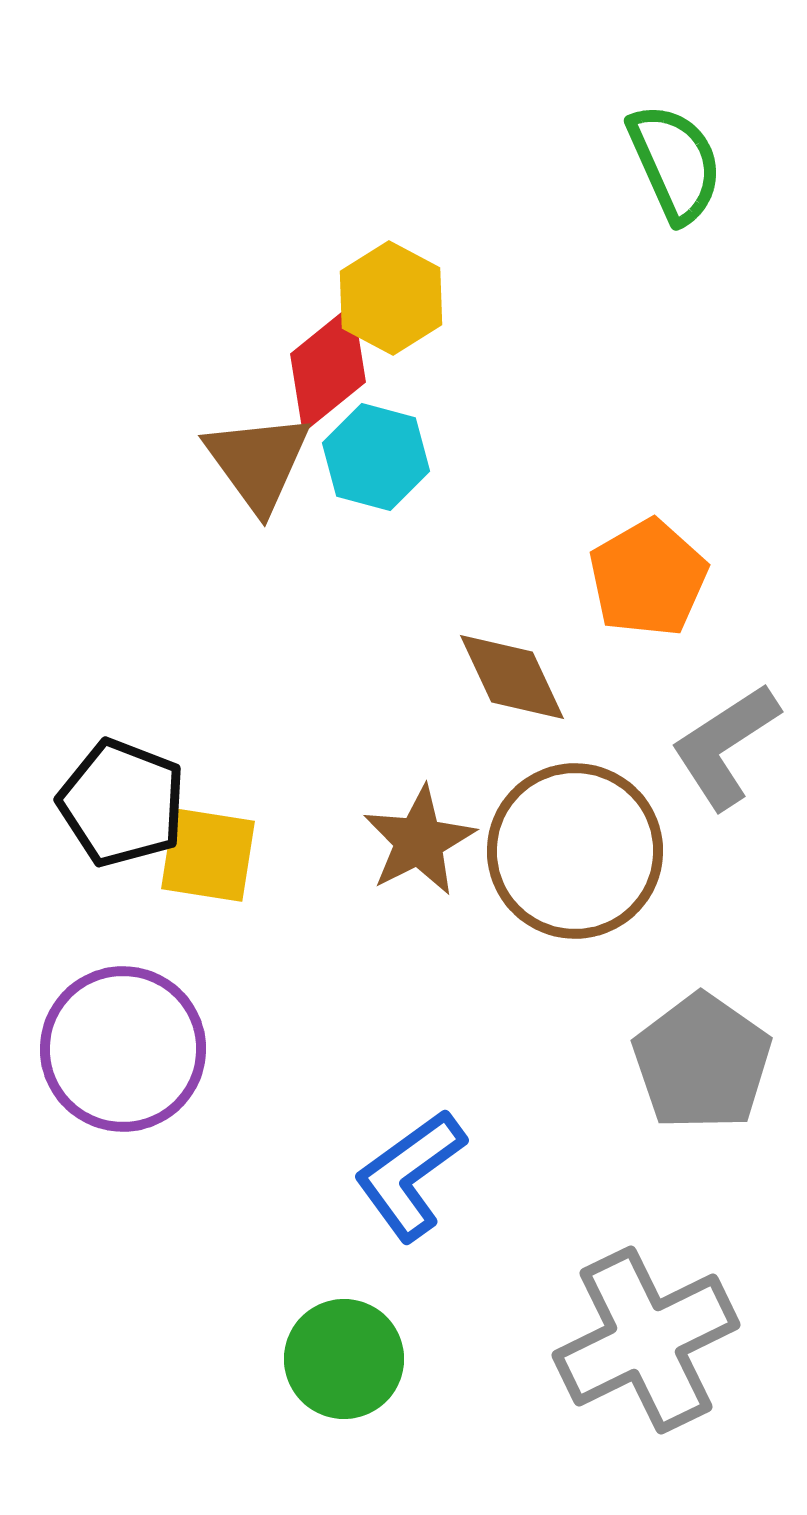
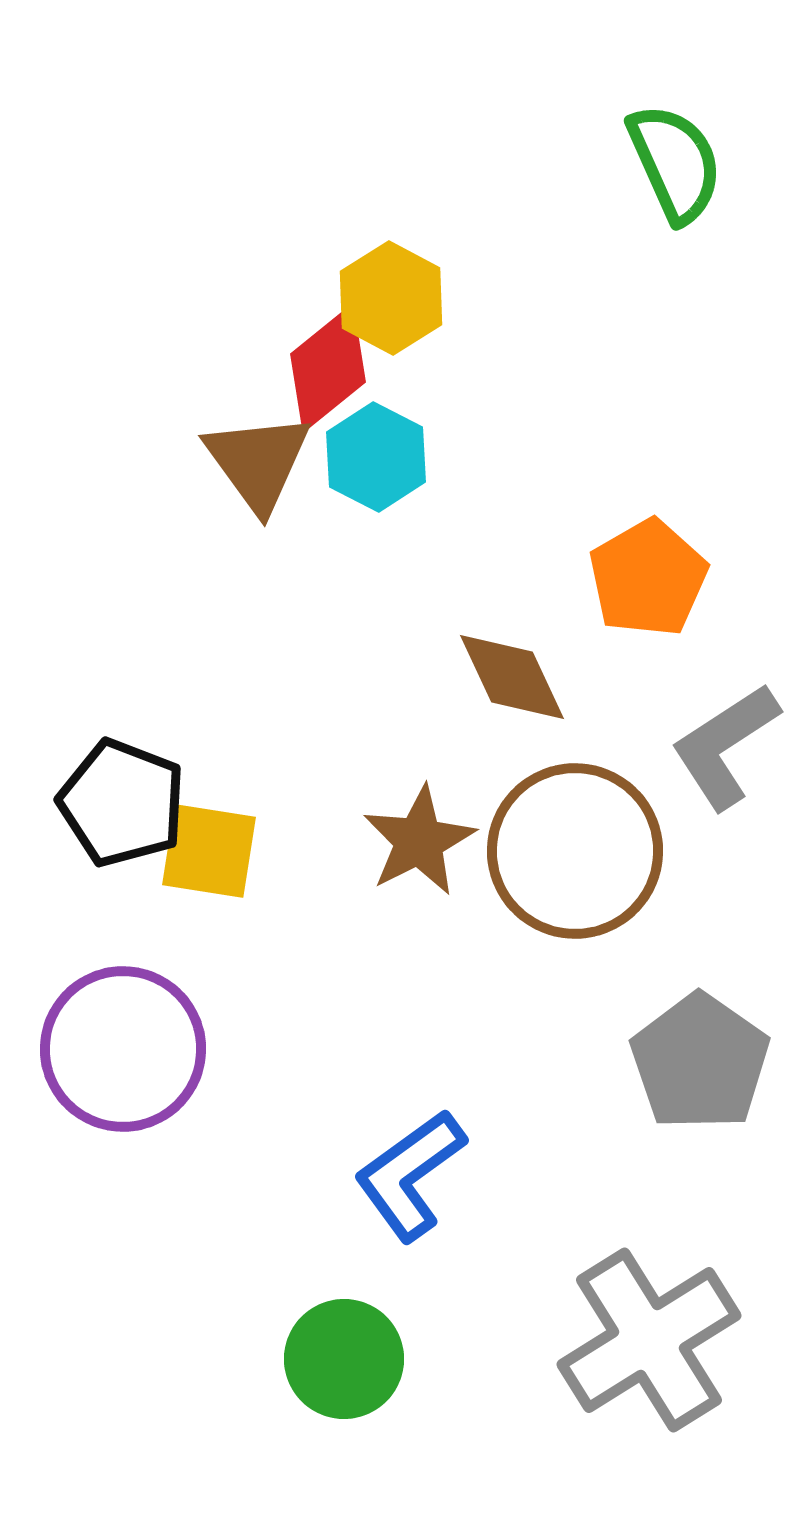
cyan hexagon: rotated 12 degrees clockwise
yellow square: moved 1 px right, 4 px up
gray pentagon: moved 2 px left
gray cross: moved 3 px right; rotated 6 degrees counterclockwise
